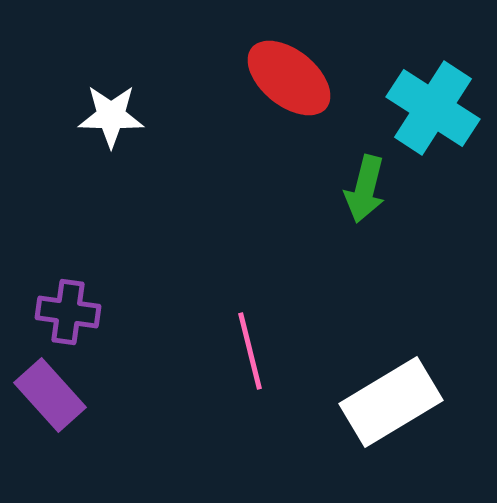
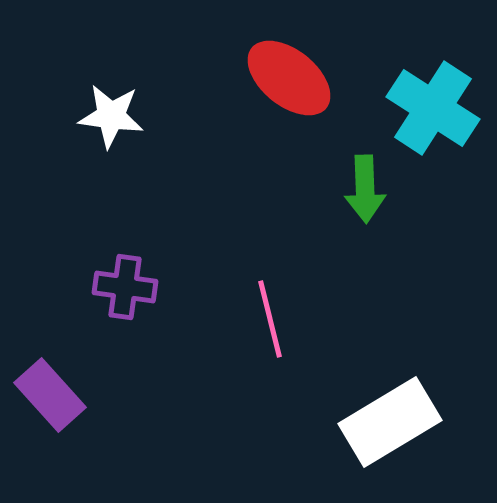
white star: rotated 6 degrees clockwise
green arrow: rotated 16 degrees counterclockwise
purple cross: moved 57 px right, 25 px up
pink line: moved 20 px right, 32 px up
white rectangle: moved 1 px left, 20 px down
